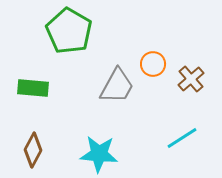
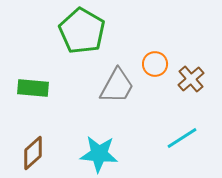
green pentagon: moved 13 px right
orange circle: moved 2 px right
brown diamond: moved 3 px down; rotated 20 degrees clockwise
